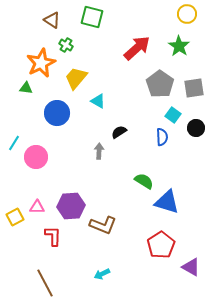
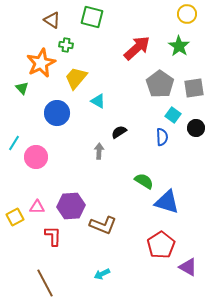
green cross: rotated 24 degrees counterclockwise
green triangle: moved 4 px left; rotated 40 degrees clockwise
purple triangle: moved 3 px left
